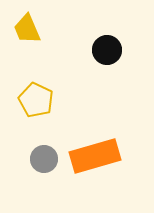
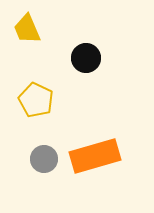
black circle: moved 21 px left, 8 px down
